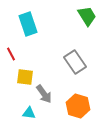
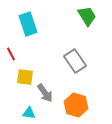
gray rectangle: moved 1 px up
gray arrow: moved 1 px right, 1 px up
orange hexagon: moved 2 px left, 1 px up
